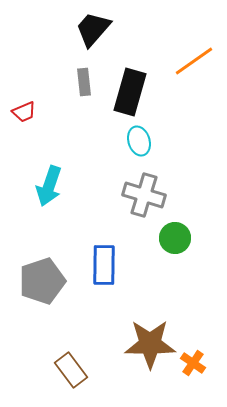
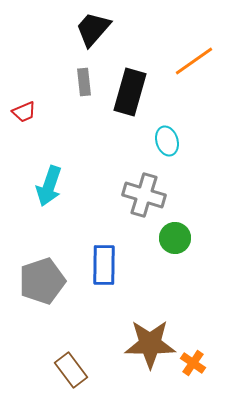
cyan ellipse: moved 28 px right
